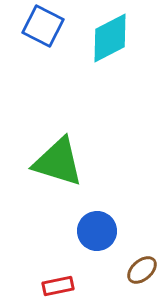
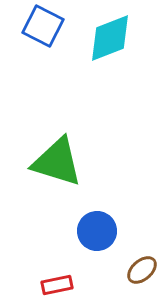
cyan diamond: rotated 6 degrees clockwise
green triangle: moved 1 px left
red rectangle: moved 1 px left, 1 px up
